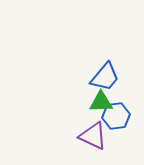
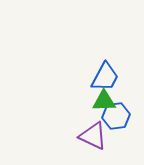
blue trapezoid: rotated 12 degrees counterclockwise
green triangle: moved 3 px right, 1 px up
